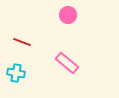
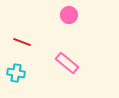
pink circle: moved 1 px right
